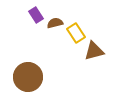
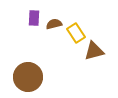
purple rectangle: moved 2 px left, 3 px down; rotated 35 degrees clockwise
brown semicircle: moved 1 px left, 1 px down
